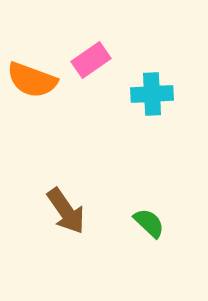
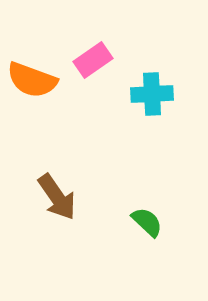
pink rectangle: moved 2 px right
brown arrow: moved 9 px left, 14 px up
green semicircle: moved 2 px left, 1 px up
